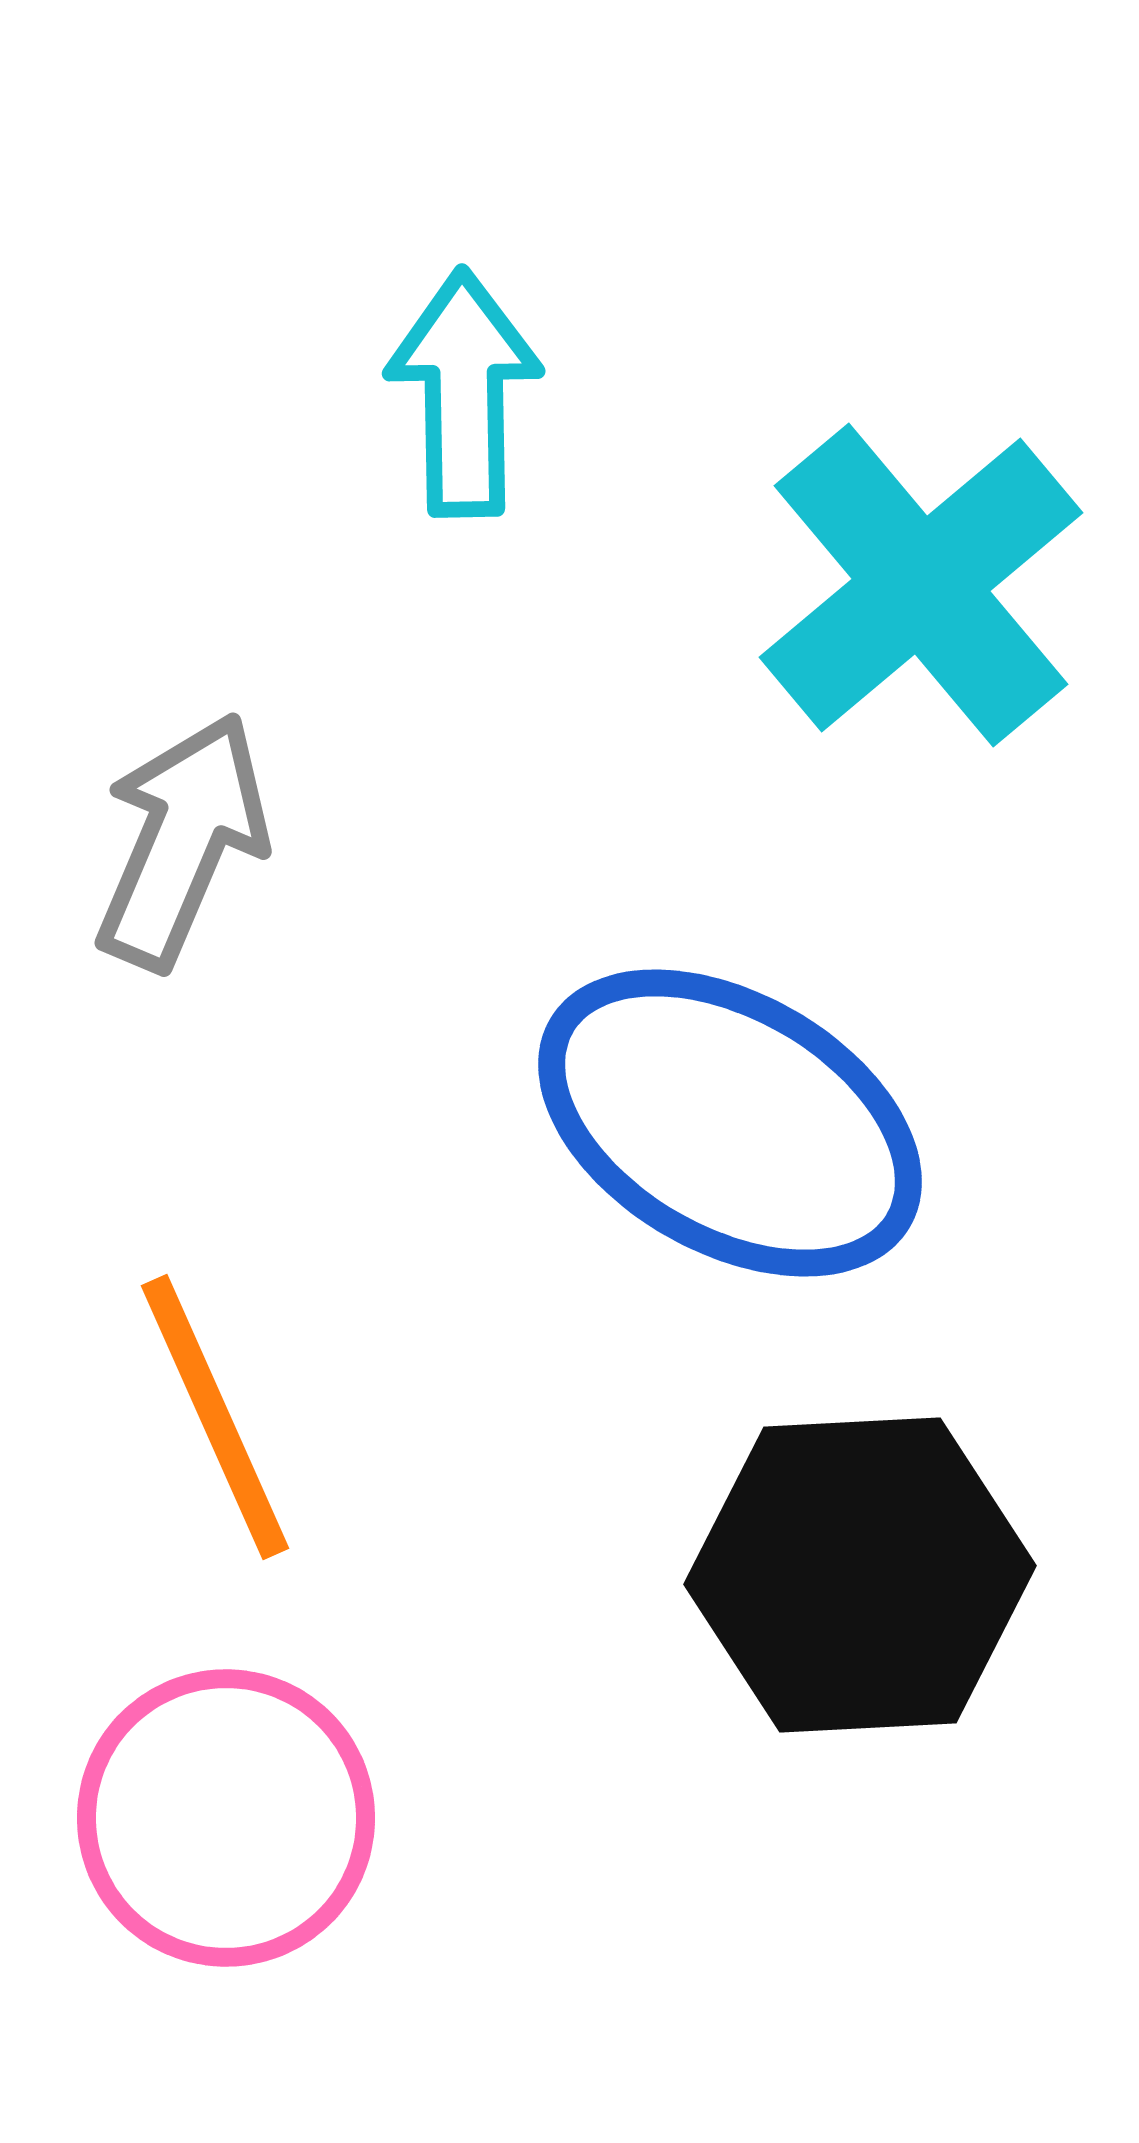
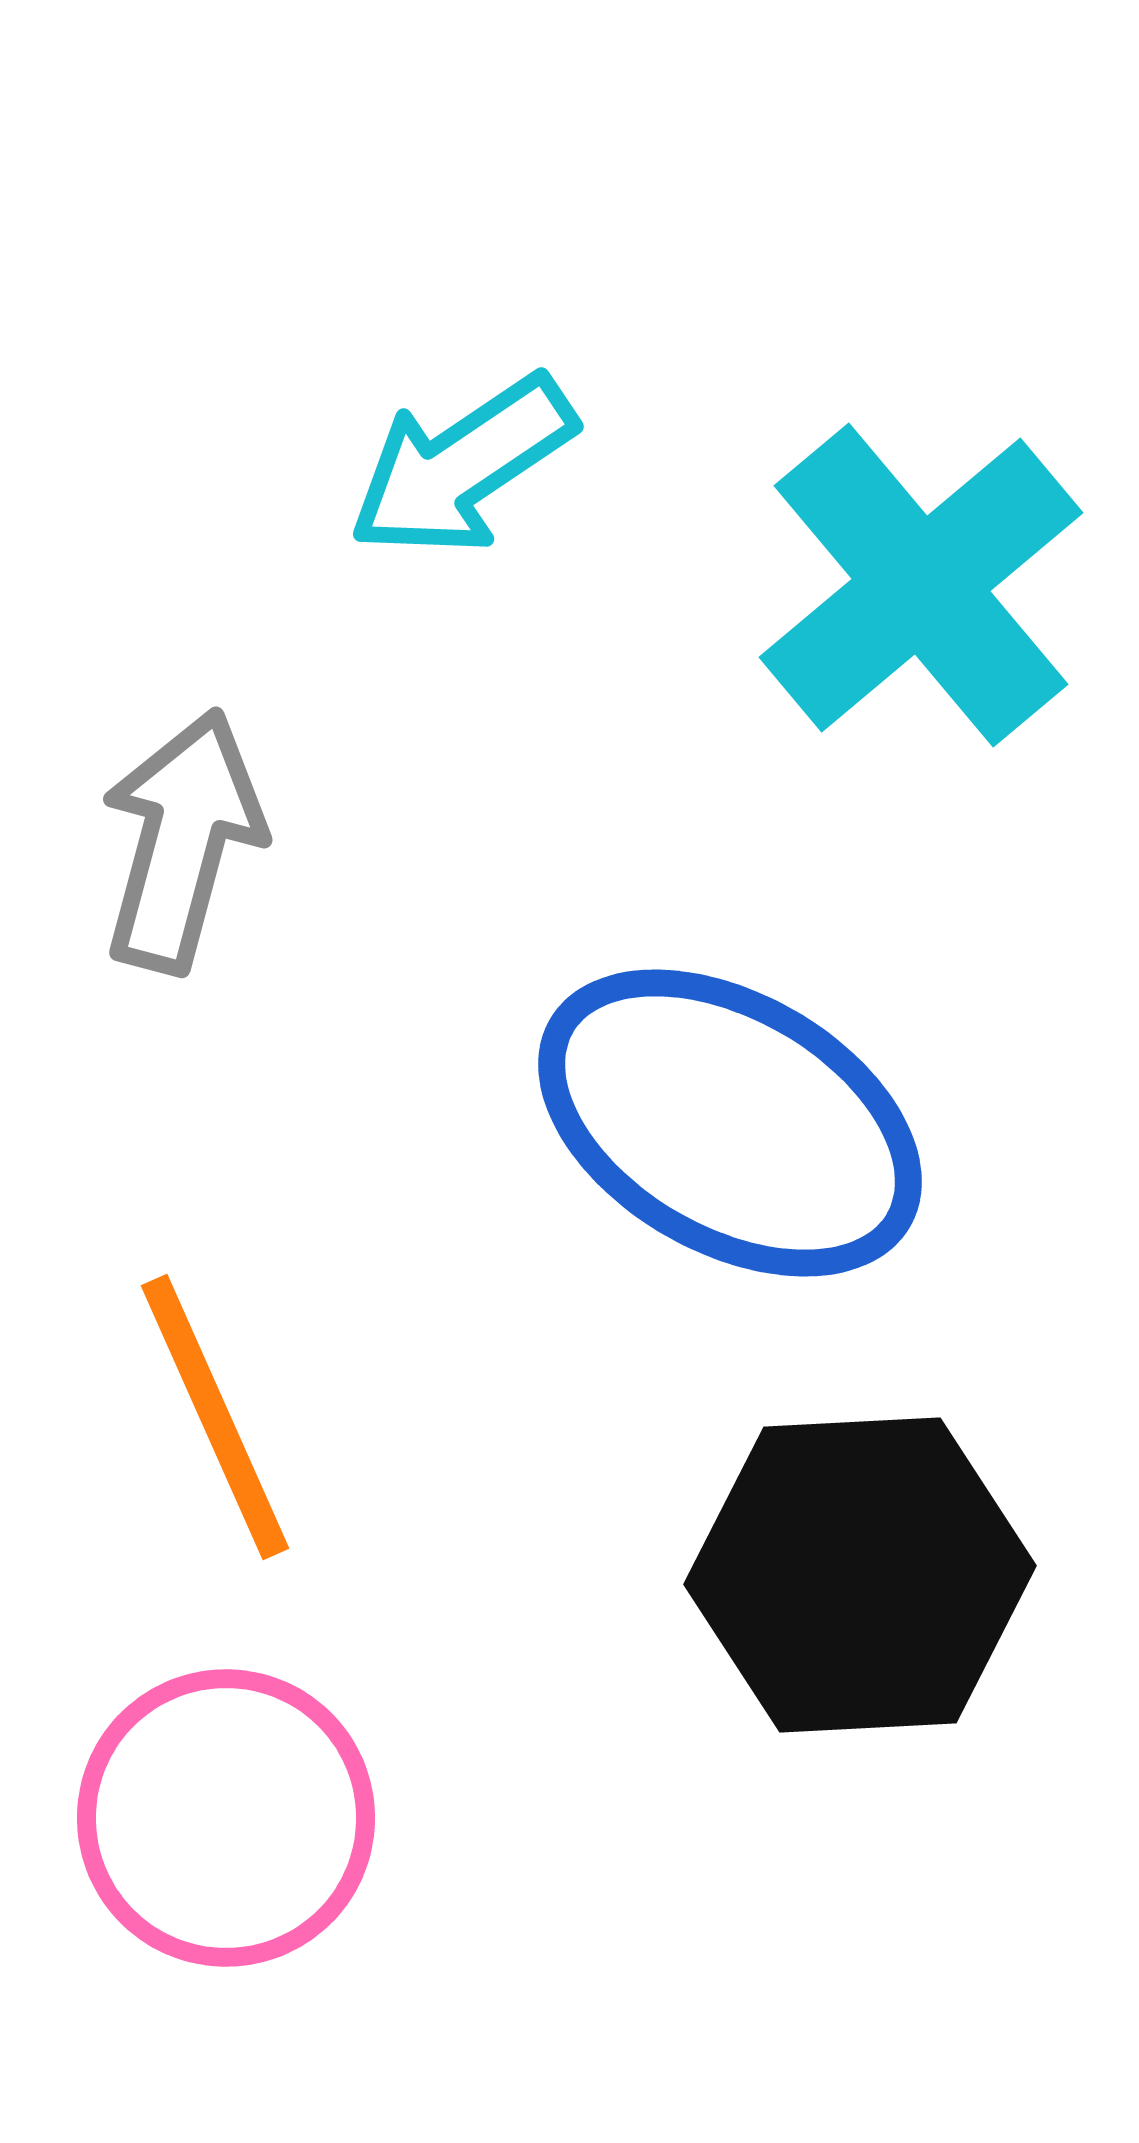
cyan arrow: moved 2 px left, 73 px down; rotated 123 degrees counterclockwise
gray arrow: rotated 8 degrees counterclockwise
